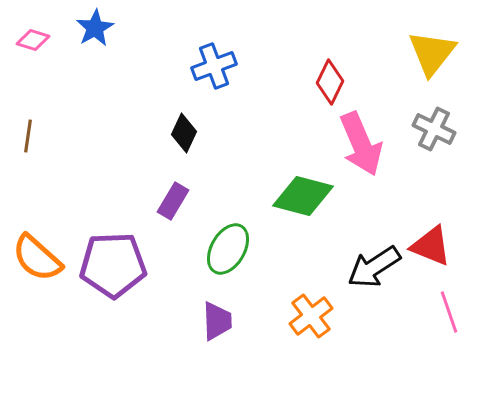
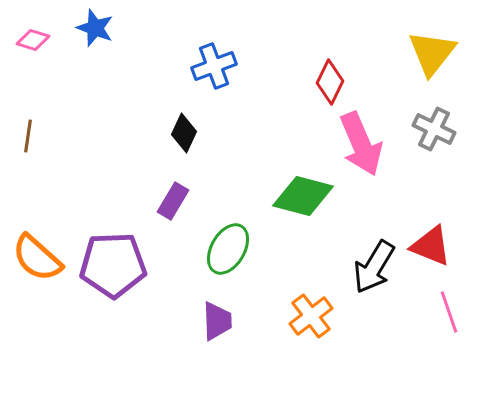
blue star: rotated 21 degrees counterclockwise
black arrow: rotated 26 degrees counterclockwise
